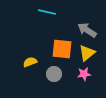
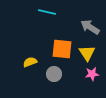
gray arrow: moved 3 px right, 3 px up
yellow triangle: rotated 24 degrees counterclockwise
pink star: moved 8 px right
